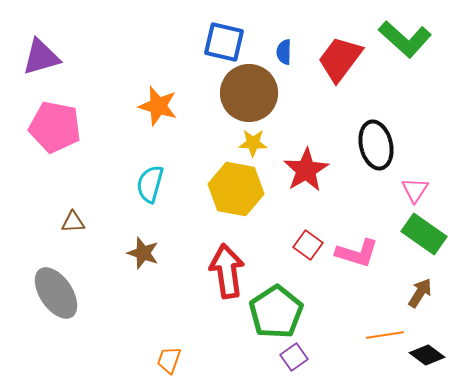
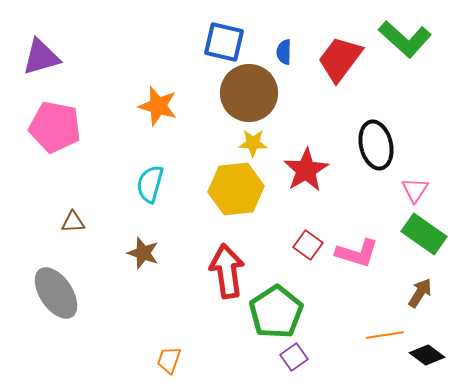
yellow hexagon: rotated 16 degrees counterclockwise
